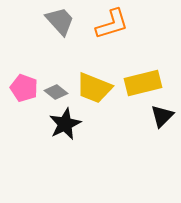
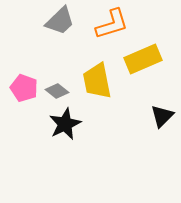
gray trapezoid: rotated 88 degrees clockwise
yellow rectangle: moved 24 px up; rotated 9 degrees counterclockwise
yellow trapezoid: moved 3 px right, 7 px up; rotated 57 degrees clockwise
gray diamond: moved 1 px right, 1 px up
